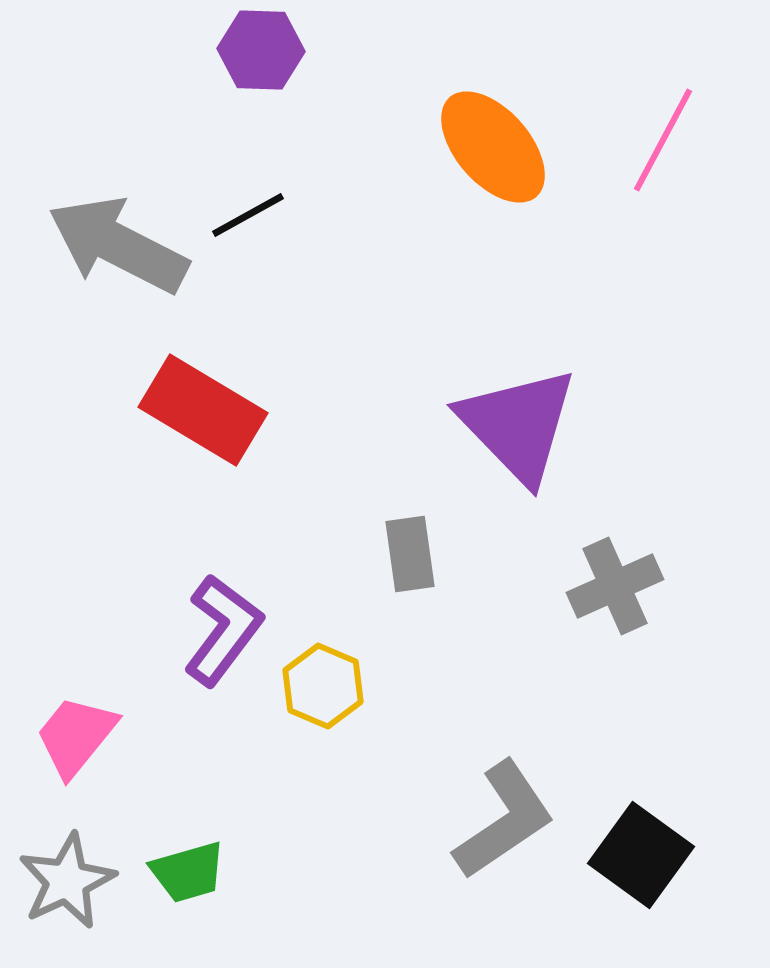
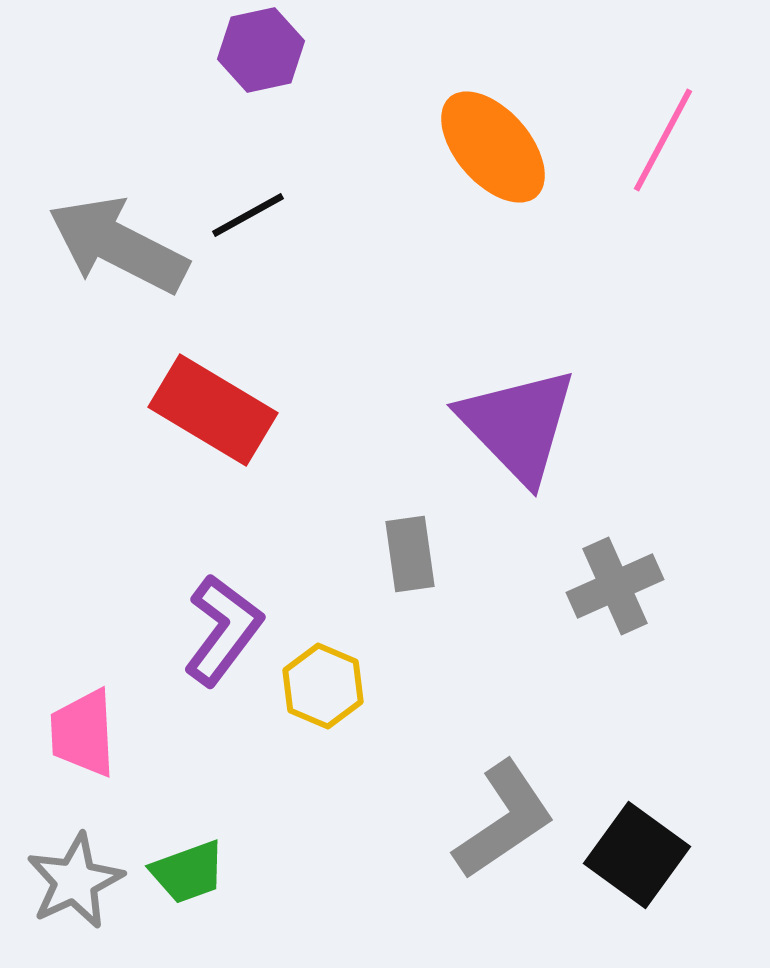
purple hexagon: rotated 14 degrees counterclockwise
red rectangle: moved 10 px right
pink trapezoid: moved 7 px right, 3 px up; rotated 42 degrees counterclockwise
black square: moved 4 px left
green trapezoid: rotated 4 degrees counterclockwise
gray star: moved 8 px right
